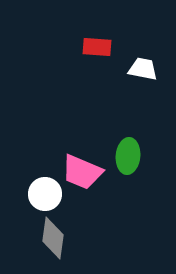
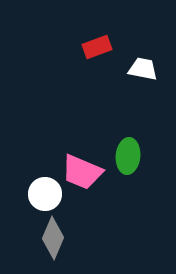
red rectangle: rotated 24 degrees counterclockwise
gray diamond: rotated 15 degrees clockwise
